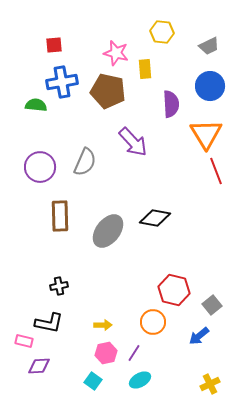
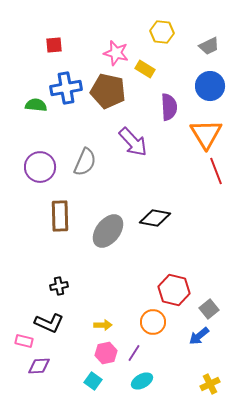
yellow rectangle: rotated 54 degrees counterclockwise
blue cross: moved 4 px right, 6 px down
purple semicircle: moved 2 px left, 3 px down
gray square: moved 3 px left, 4 px down
black L-shape: rotated 12 degrees clockwise
cyan ellipse: moved 2 px right, 1 px down
